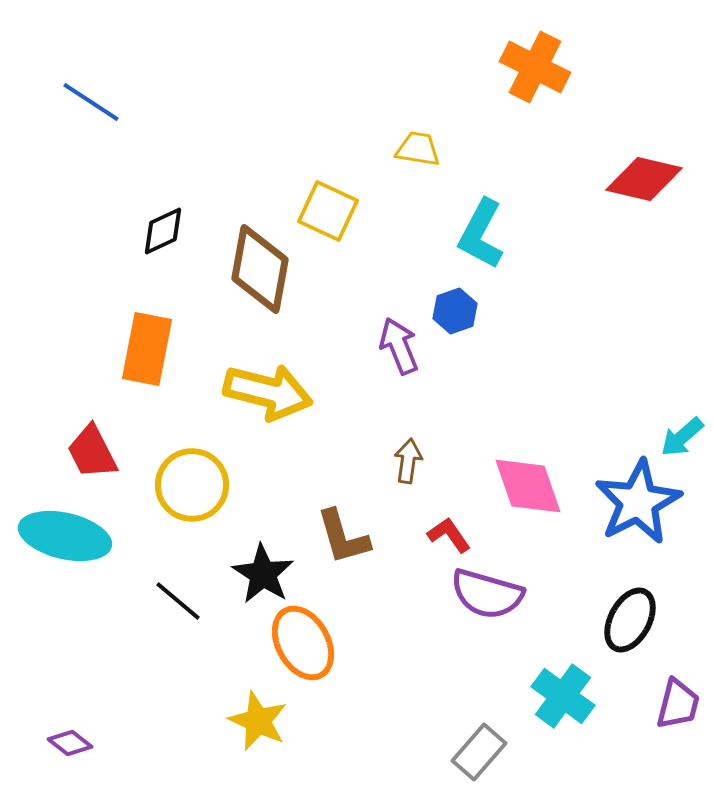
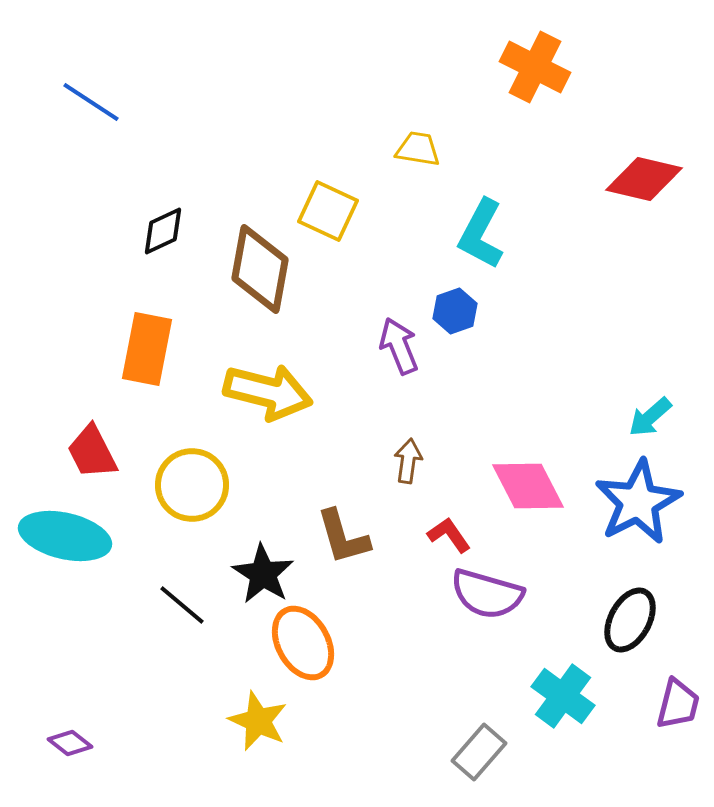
cyan arrow: moved 32 px left, 20 px up
pink diamond: rotated 8 degrees counterclockwise
black line: moved 4 px right, 4 px down
